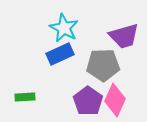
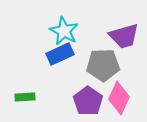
cyan star: moved 3 px down
pink diamond: moved 4 px right, 2 px up
